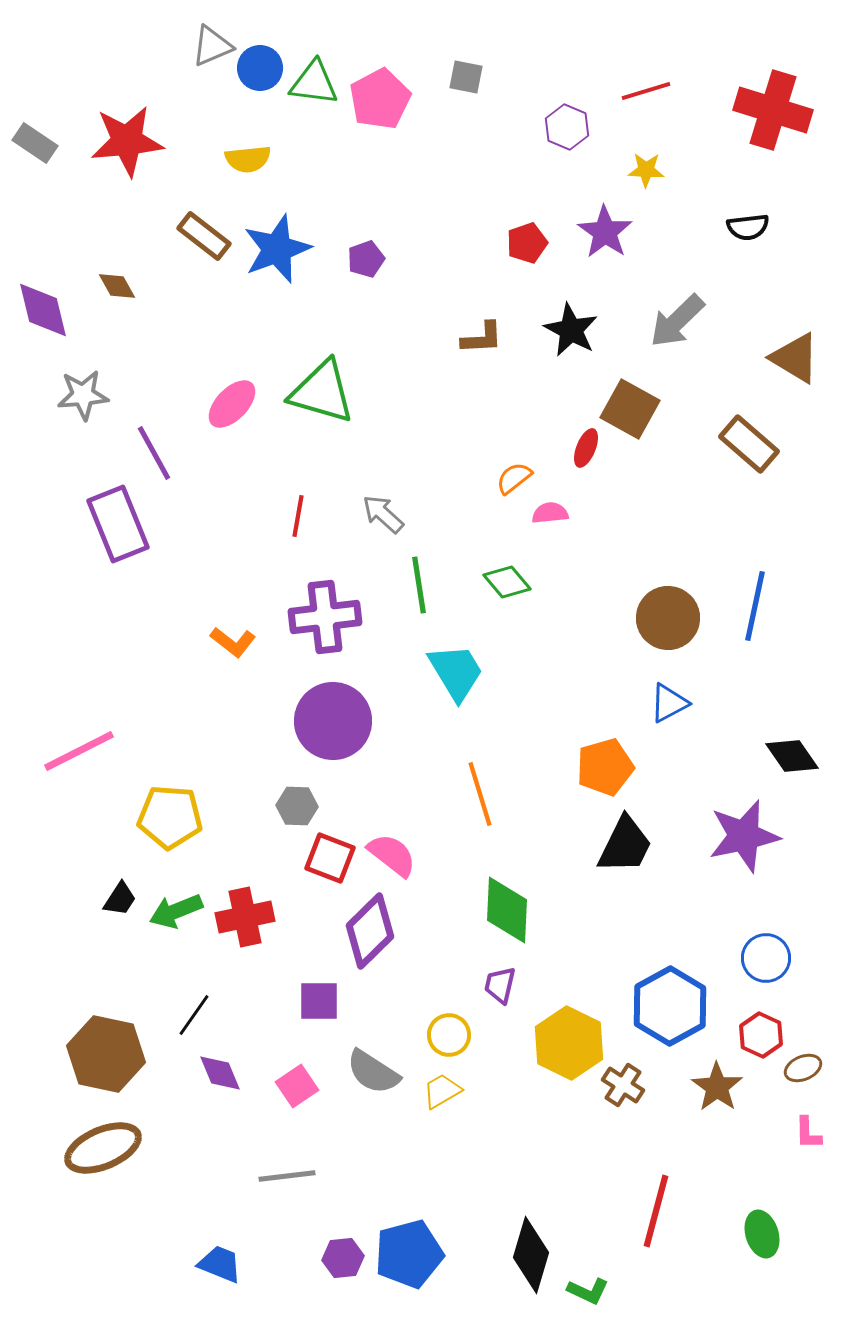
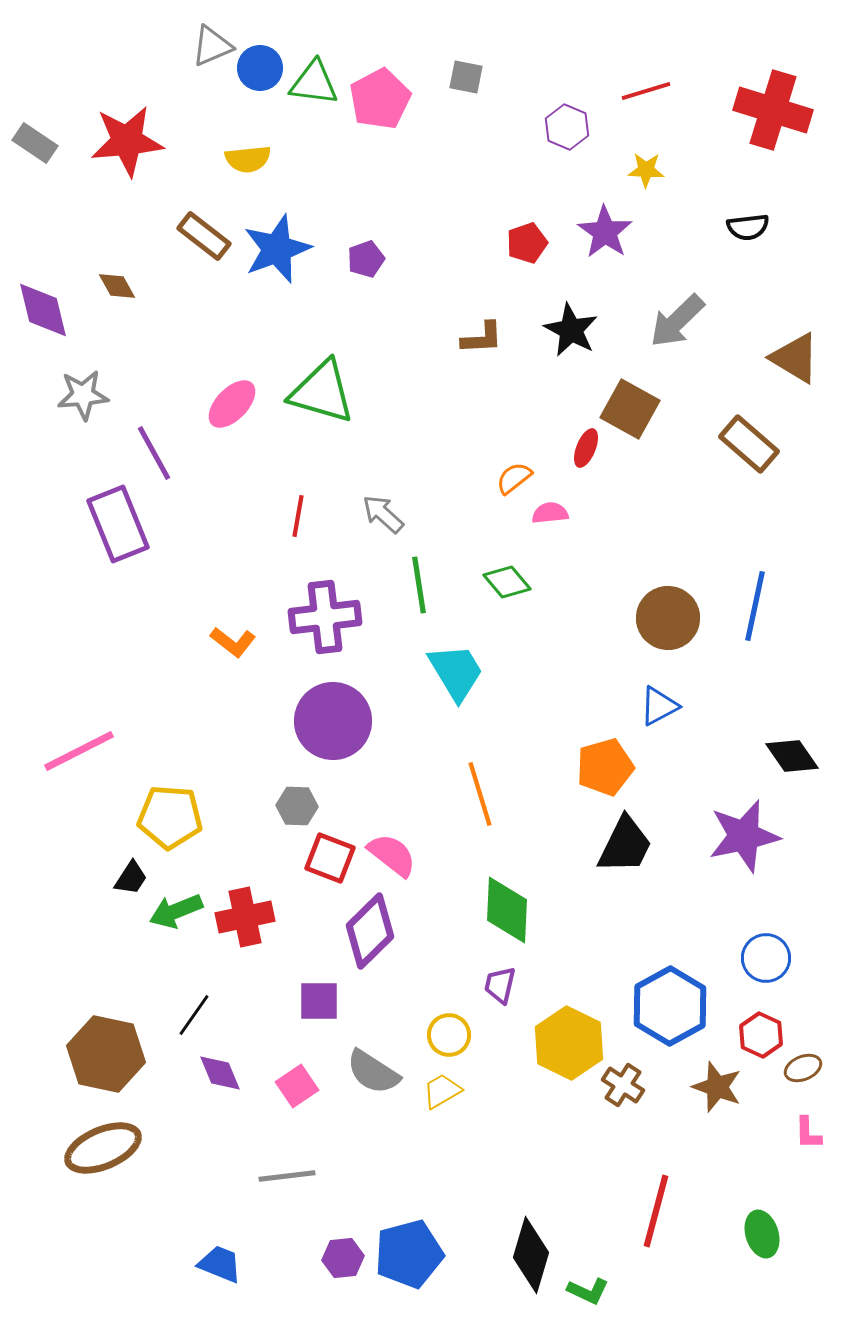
blue triangle at (669, 703): moved 10 px left, 3 px down
black trapezoid at (120, 899): moved 11 px right, 21 px up
brown star at (717, 1087): rotated 15 degrees counterclockwise
